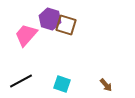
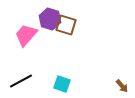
brown arrow: moved 16 px right, 1 px down
